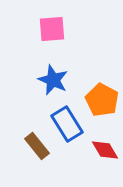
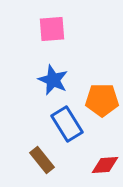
orange pentagon: rotated 28 degrees counterclockwise
brown rectangle: moved 5 px right, 14 px down
red diamond: moved 15 px down; rotated 64 degrees counterclockwise
